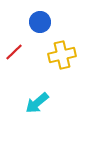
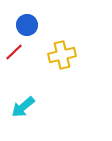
blue circle: moved 13 px left, 3 px down
cyan arrow: moved 14 px left, 4 px down
